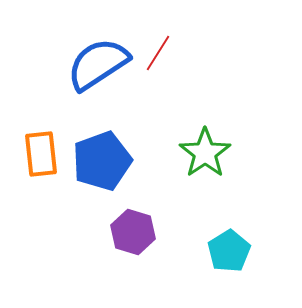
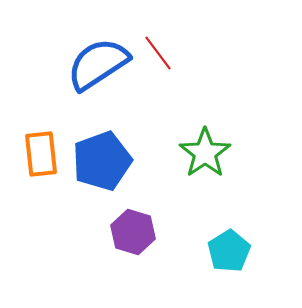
red line: rotated 69 degrees counterclockwise
